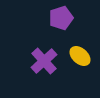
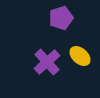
purple cross: moved 3 px right, 1 px down
